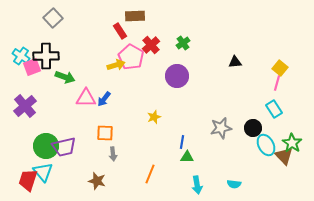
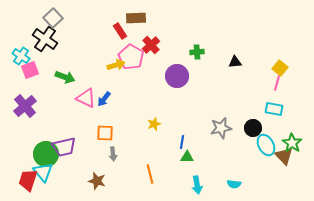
brown rectangle: moved 1 px right, 2 px down
green cross: moved 14 px right, 9 px down; rotated 32 degrees clockwise
black cross: moved 1 px left, 17 px up; rotated 35 degrees clockwise
pink square: moved 2 px left, 3 px down
pink triangle: rotated 25 degrees clockwise
cyan rectangle: rotated 48 degrees counterclockwise
yellow star: moved 7 px down
green circle: moved 8 px down
orange line: rotated 36 degrees counterclockwise
